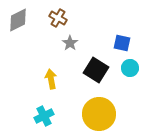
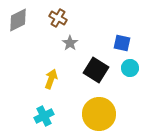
yellow arrow: rotated 30 degrees clockwise
